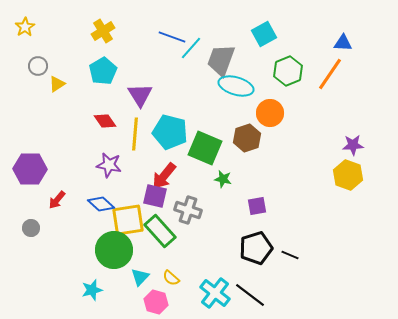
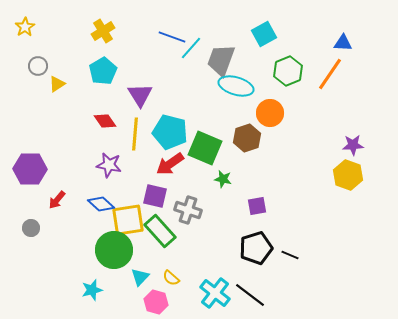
red arrow at (164, 176): moved 6 px right, 12 px up; rotated 16 degrees clockwise
